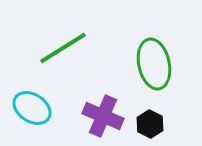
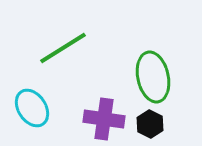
green ellipse: moved 1 px left, 13 px down
cyan ellipse: rotated 24 degrees clockwise
purple cross: moved 1 px right, 3 px down; rotated 15 degrees counterclockwise
